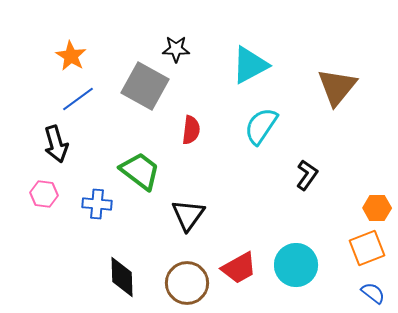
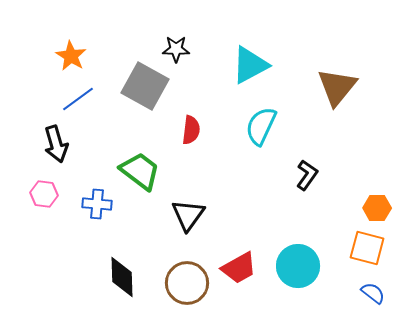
cyan semicircle: rotated 9 degrees counterclockwise
orange square: rotated 36 degrees clockwise
cyan circle: moved 2 px right, 1 px down
